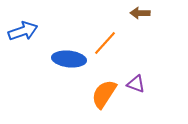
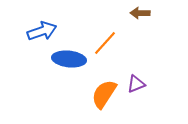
blue arrow: moved 19 px right
purple triangle: rotated 42 degrees counterclockwise
